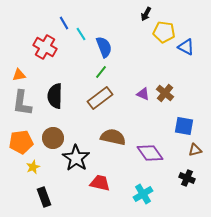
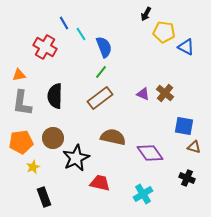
brown triangle: moved 1 px left, 3 px up; rotated 32 degrees clockwise
black star: rotated 12 degrees clockwise
